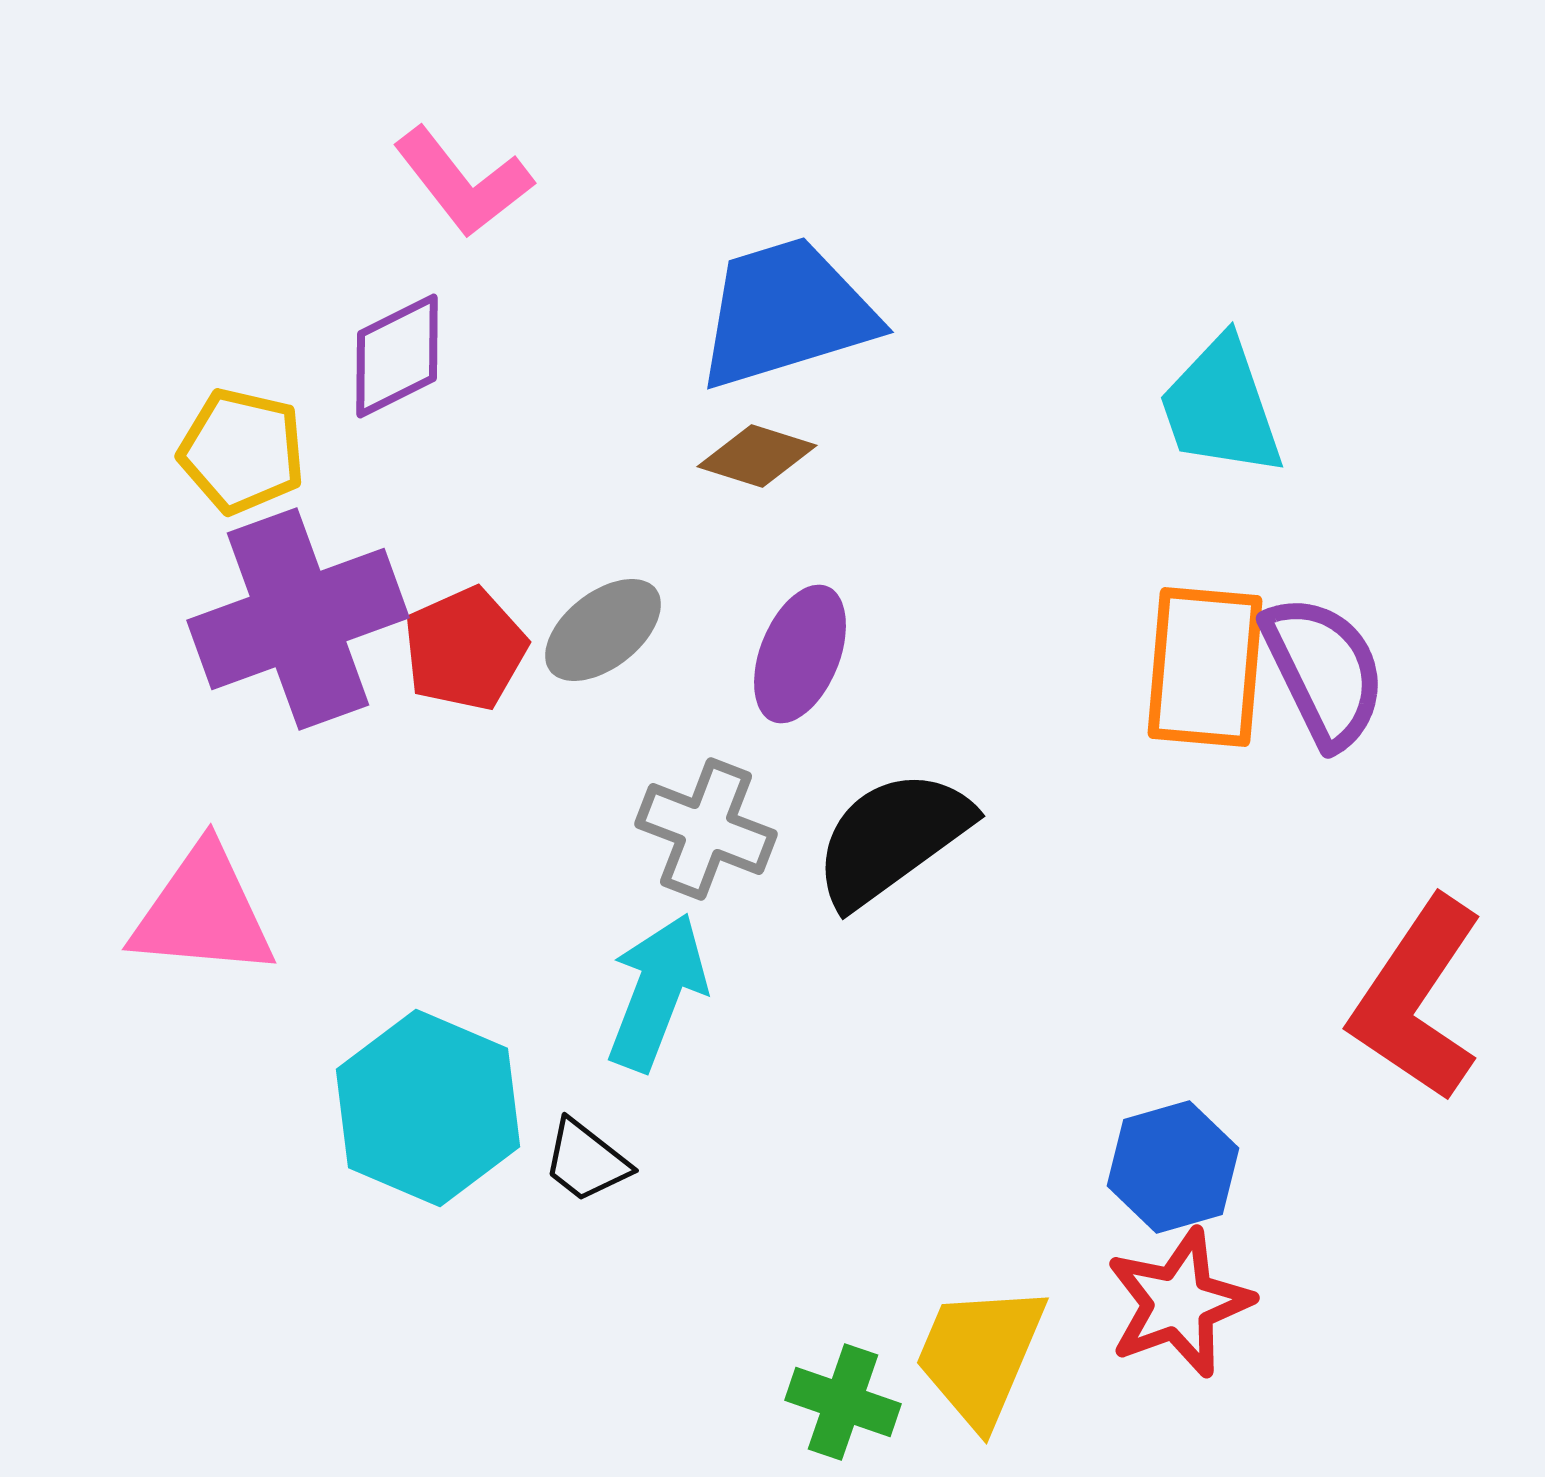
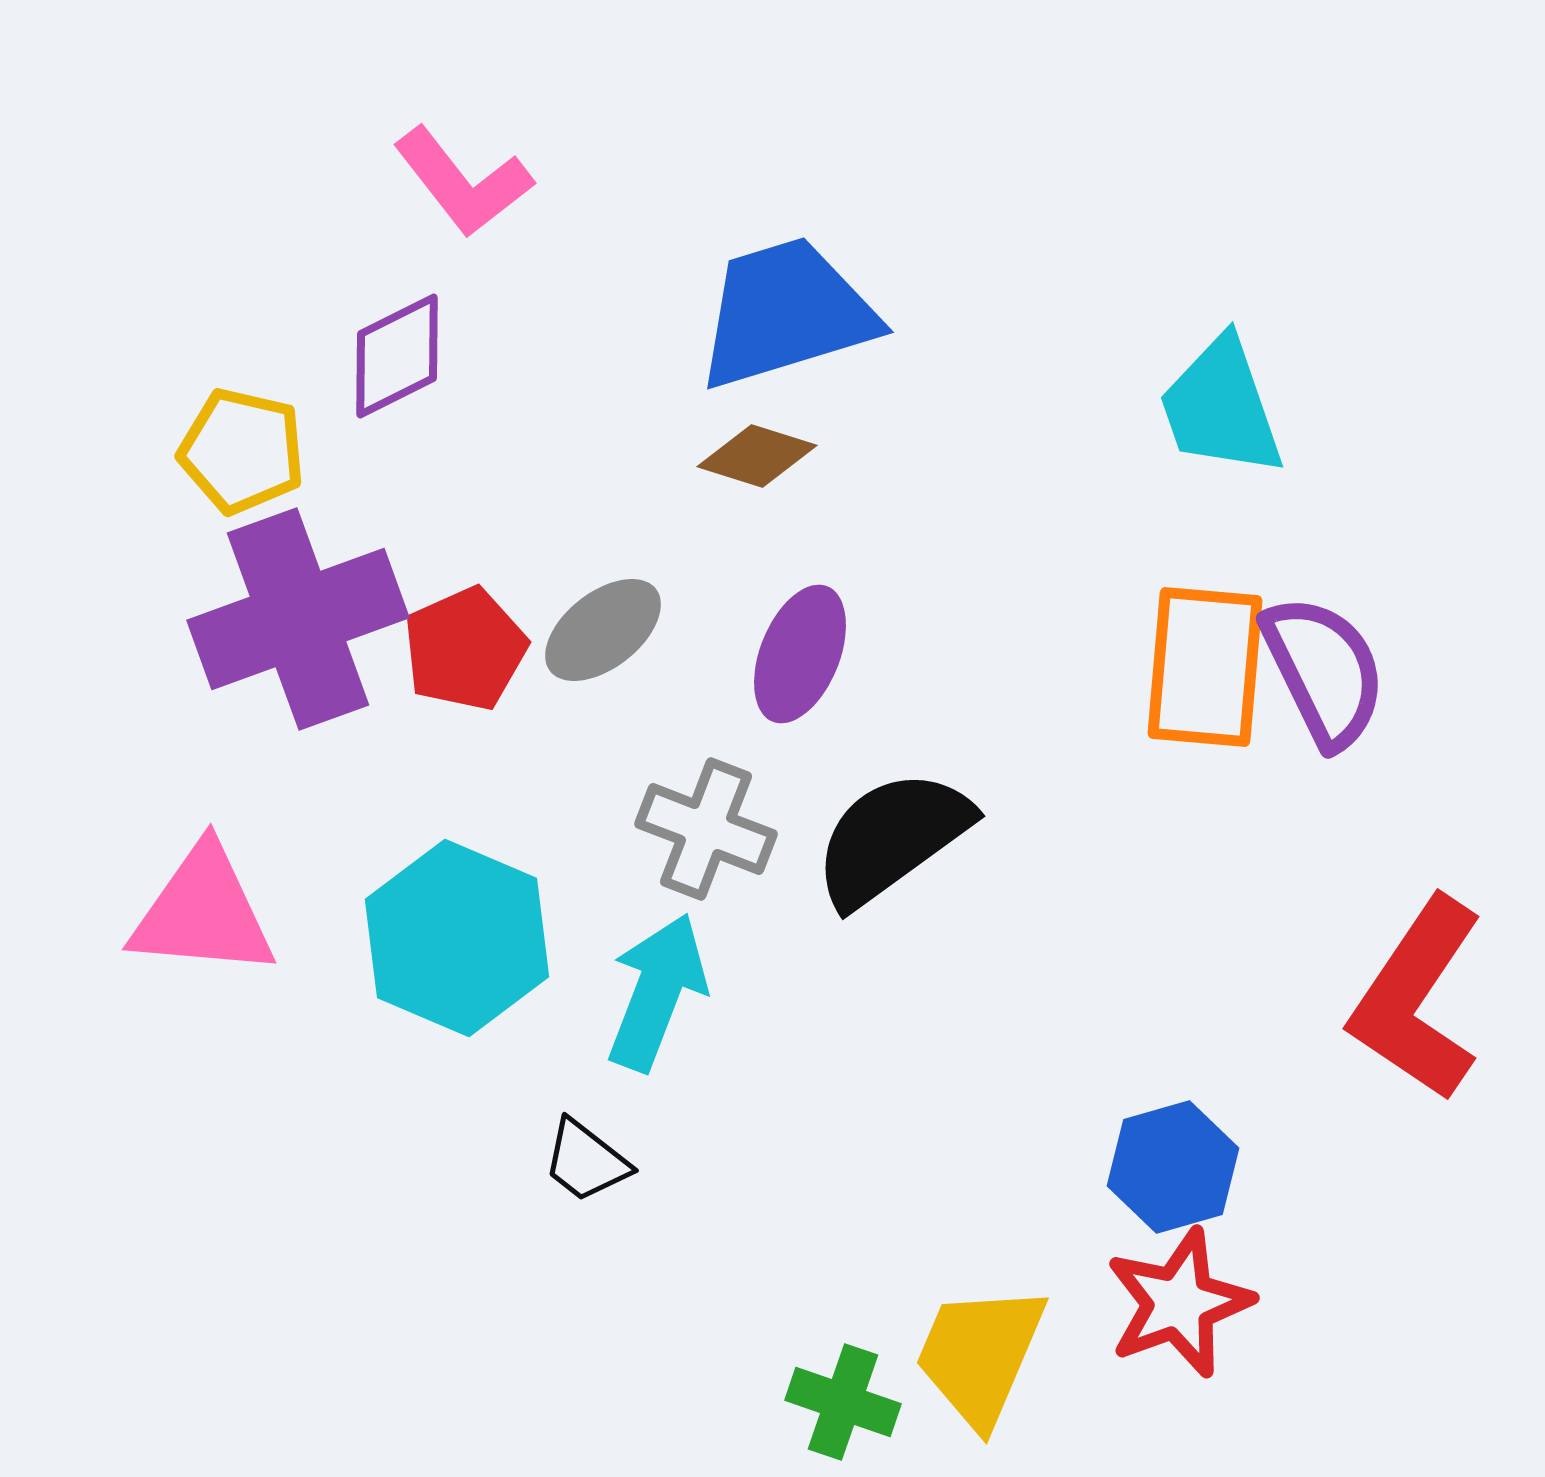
cyan hexagon: moved 29 px right, 170 px up
